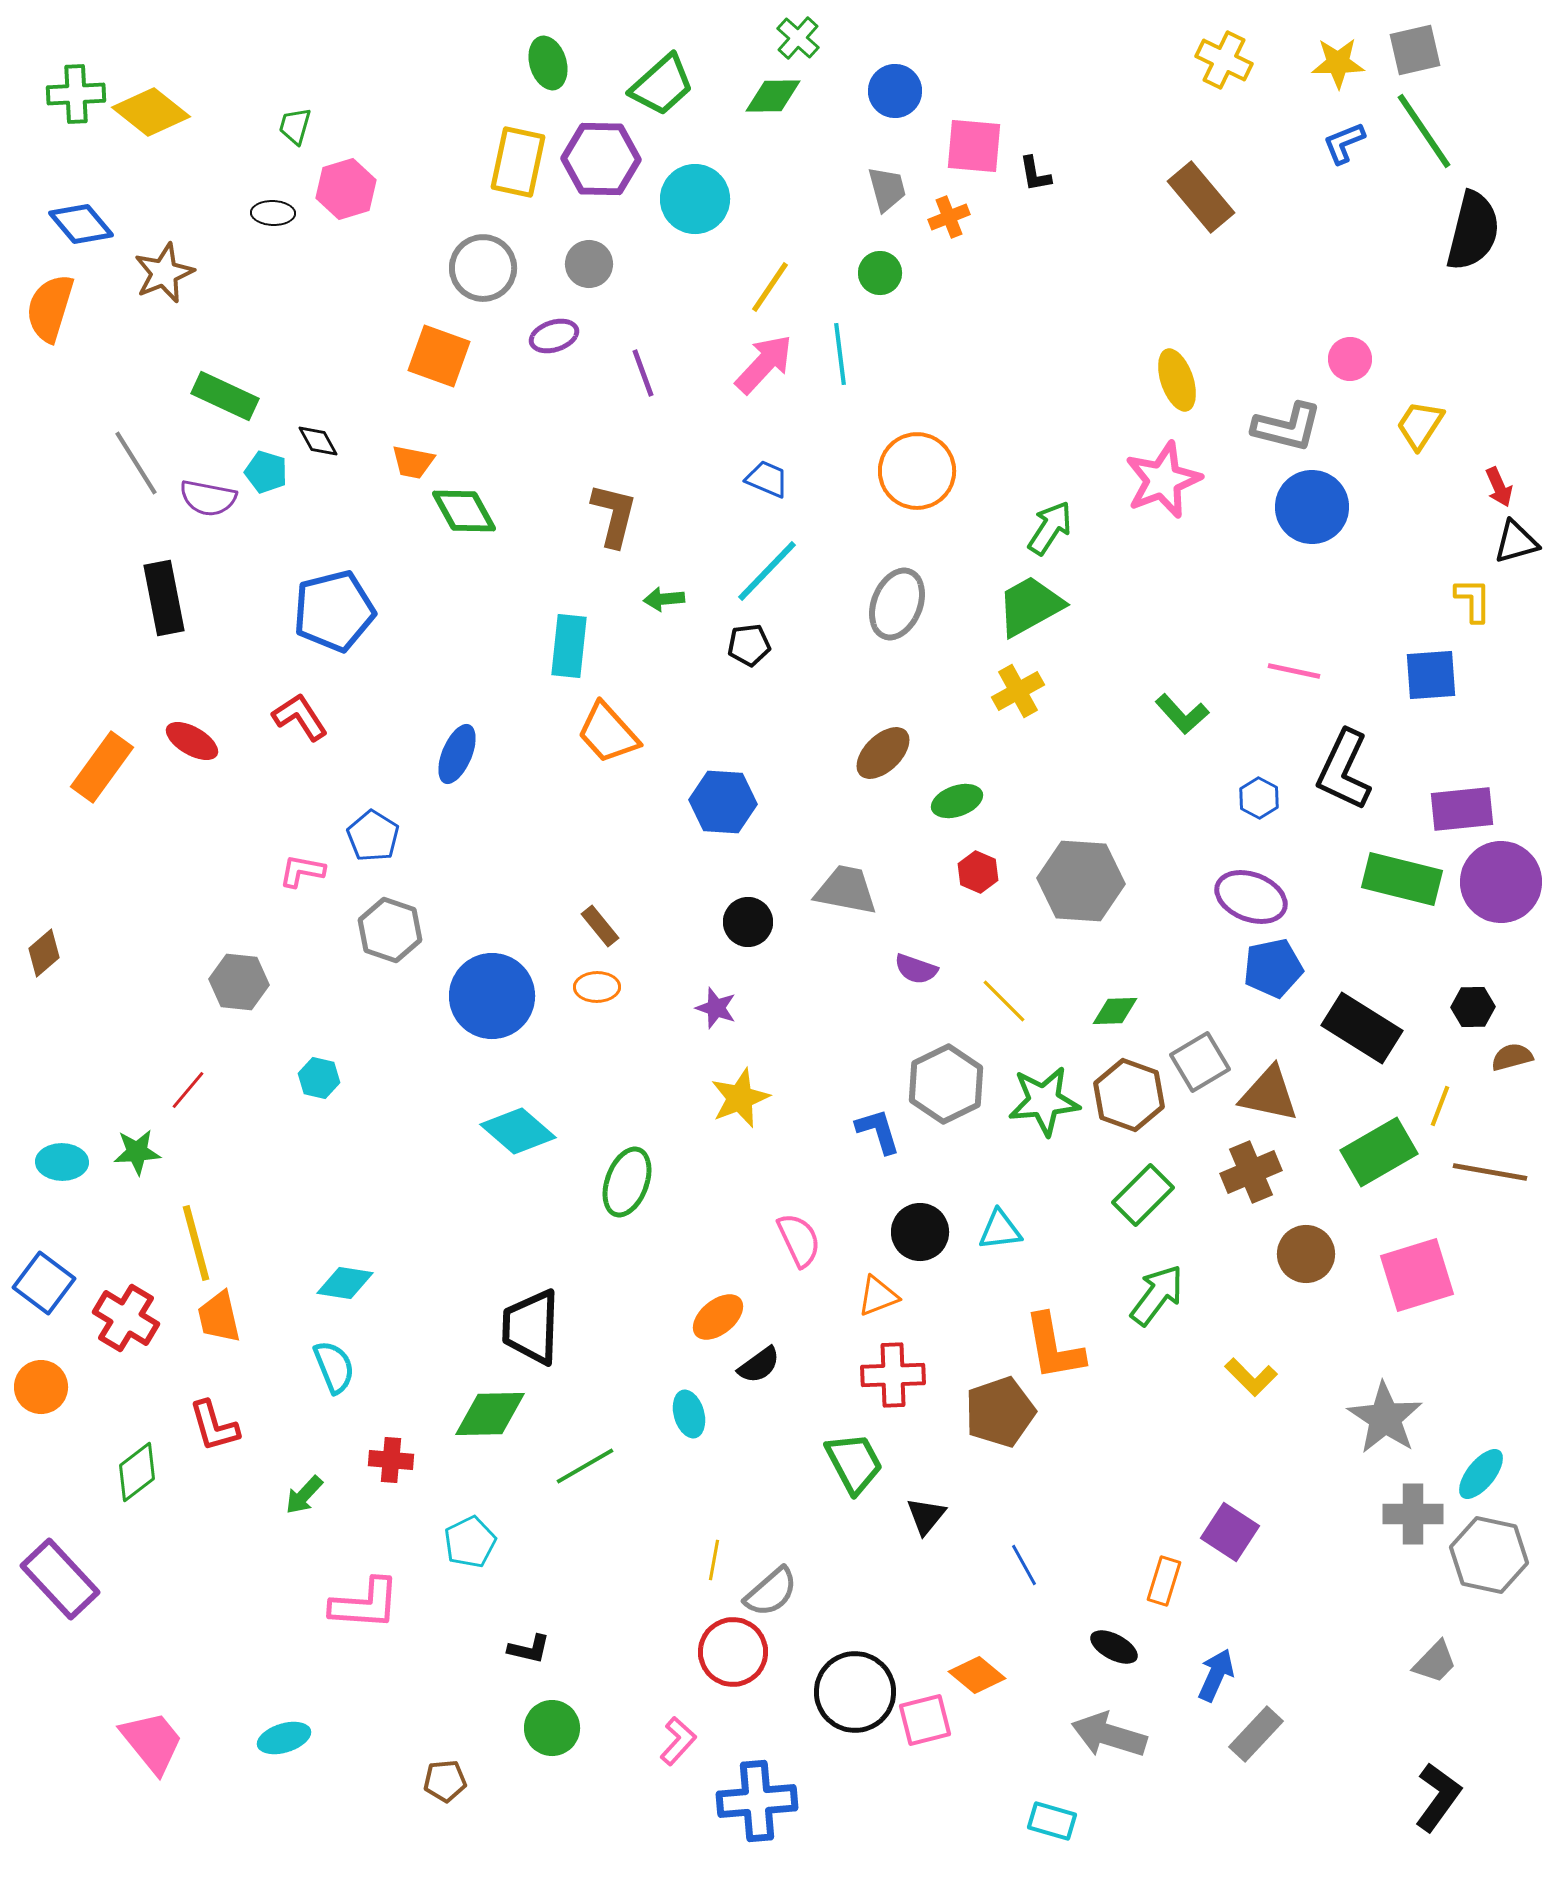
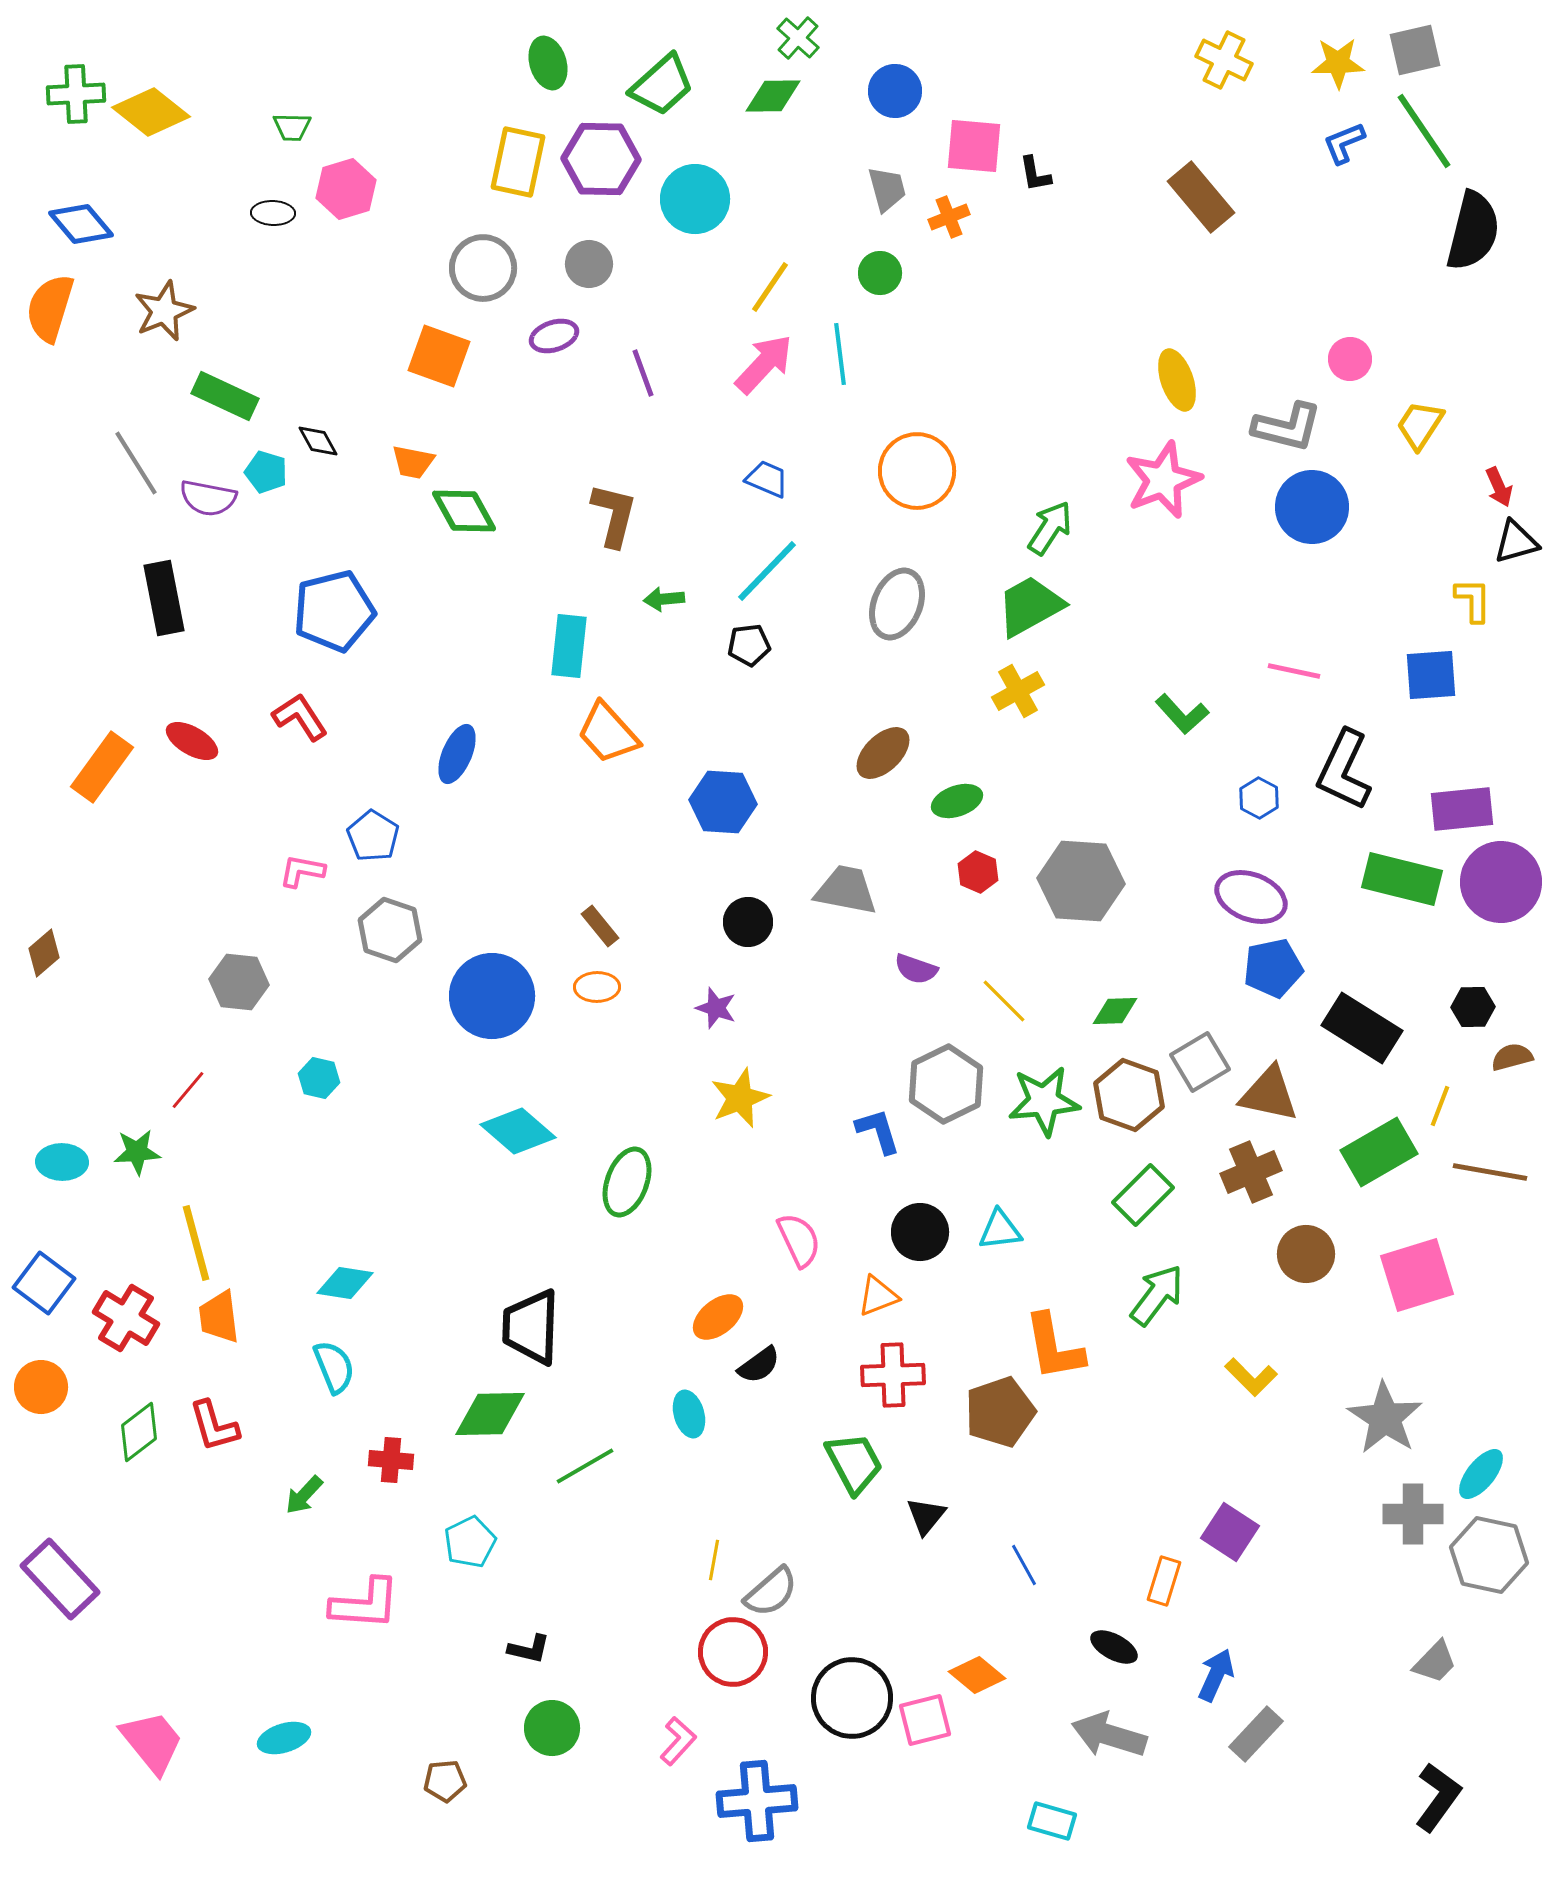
green trapezoid at (295, 126): moved 3 px left, 1 px down; rotated 105 degrees counterclockwise
brown star at (164, 273): moved 38 px down
orange trapezoid at (219, 1317): rotated 6 degrees clockwise
green diamond at (137, 1472): moved 2 px right, 40 px up
black circle at (855, 1692): moved 3 px left, 6 px down
